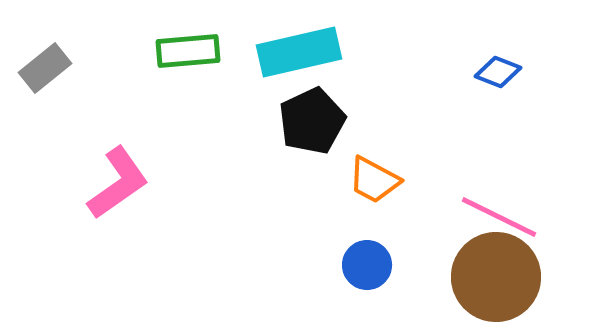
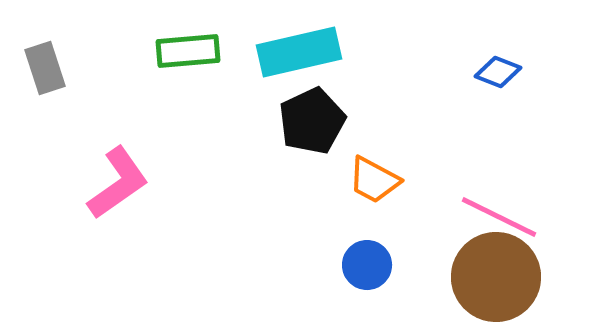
gray rectangle: rotated 69 degrees counterclockwise
